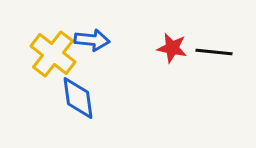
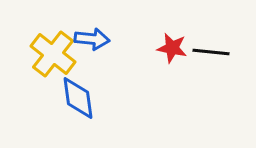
blue arrow: moved 1 px up
black line: moved 3 px left
